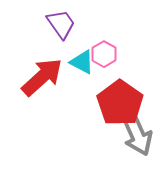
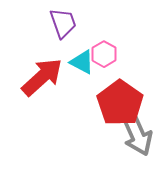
purple trapezoid: moved 2 px right, 1 px up; rotated 16 degrees clockwise
